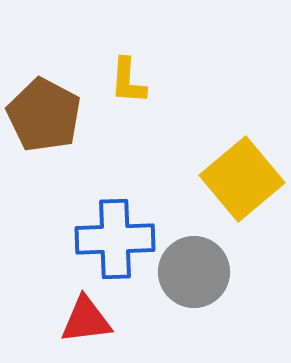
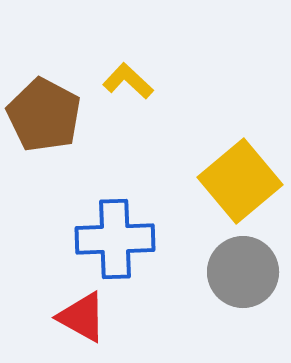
yellow L-shape: rotated 129 degrees clockwise
yellow square: moved 2 px left, 2 px down
gray circle: moved 49 px right
red triangle: moved 4 px left, 3 px up; rotated 36 degrees clockwise
